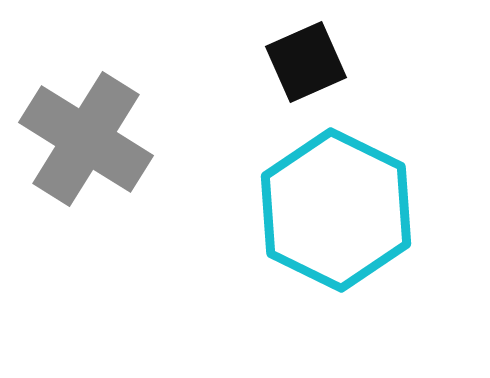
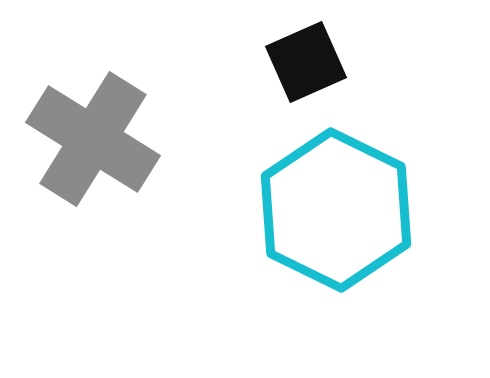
gray cross: moved 7 px right
